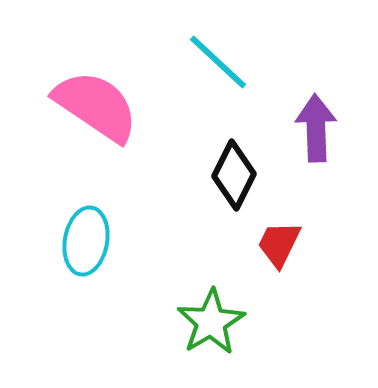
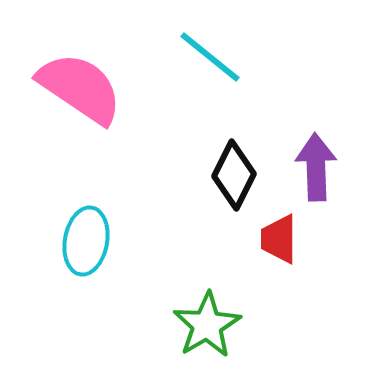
cyan line: moved 8 px left, 5 px up; rotated 4 degrees counterclockwise
pink semicircle: moved 16 px left, 18 px up
purple arrow: moved 39 px down
red trapezoid: moved 5 px up; rotated 26 degrees counterclockwise
green star: moved 4 px left, 3 px down
